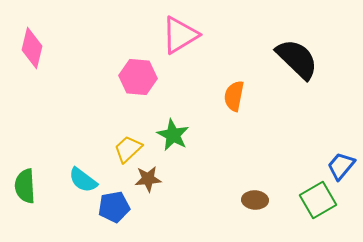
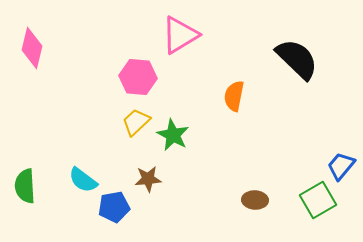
yellow trapezoid: moved 8 px right, 27 px up
